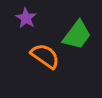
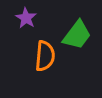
orange semicircle: rotated 60 degrees clockwise
